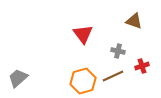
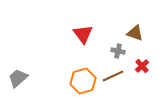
brown triangle: moved 1 px right, 12 px down
red cross: rotated 24 degrees counterclockwise
